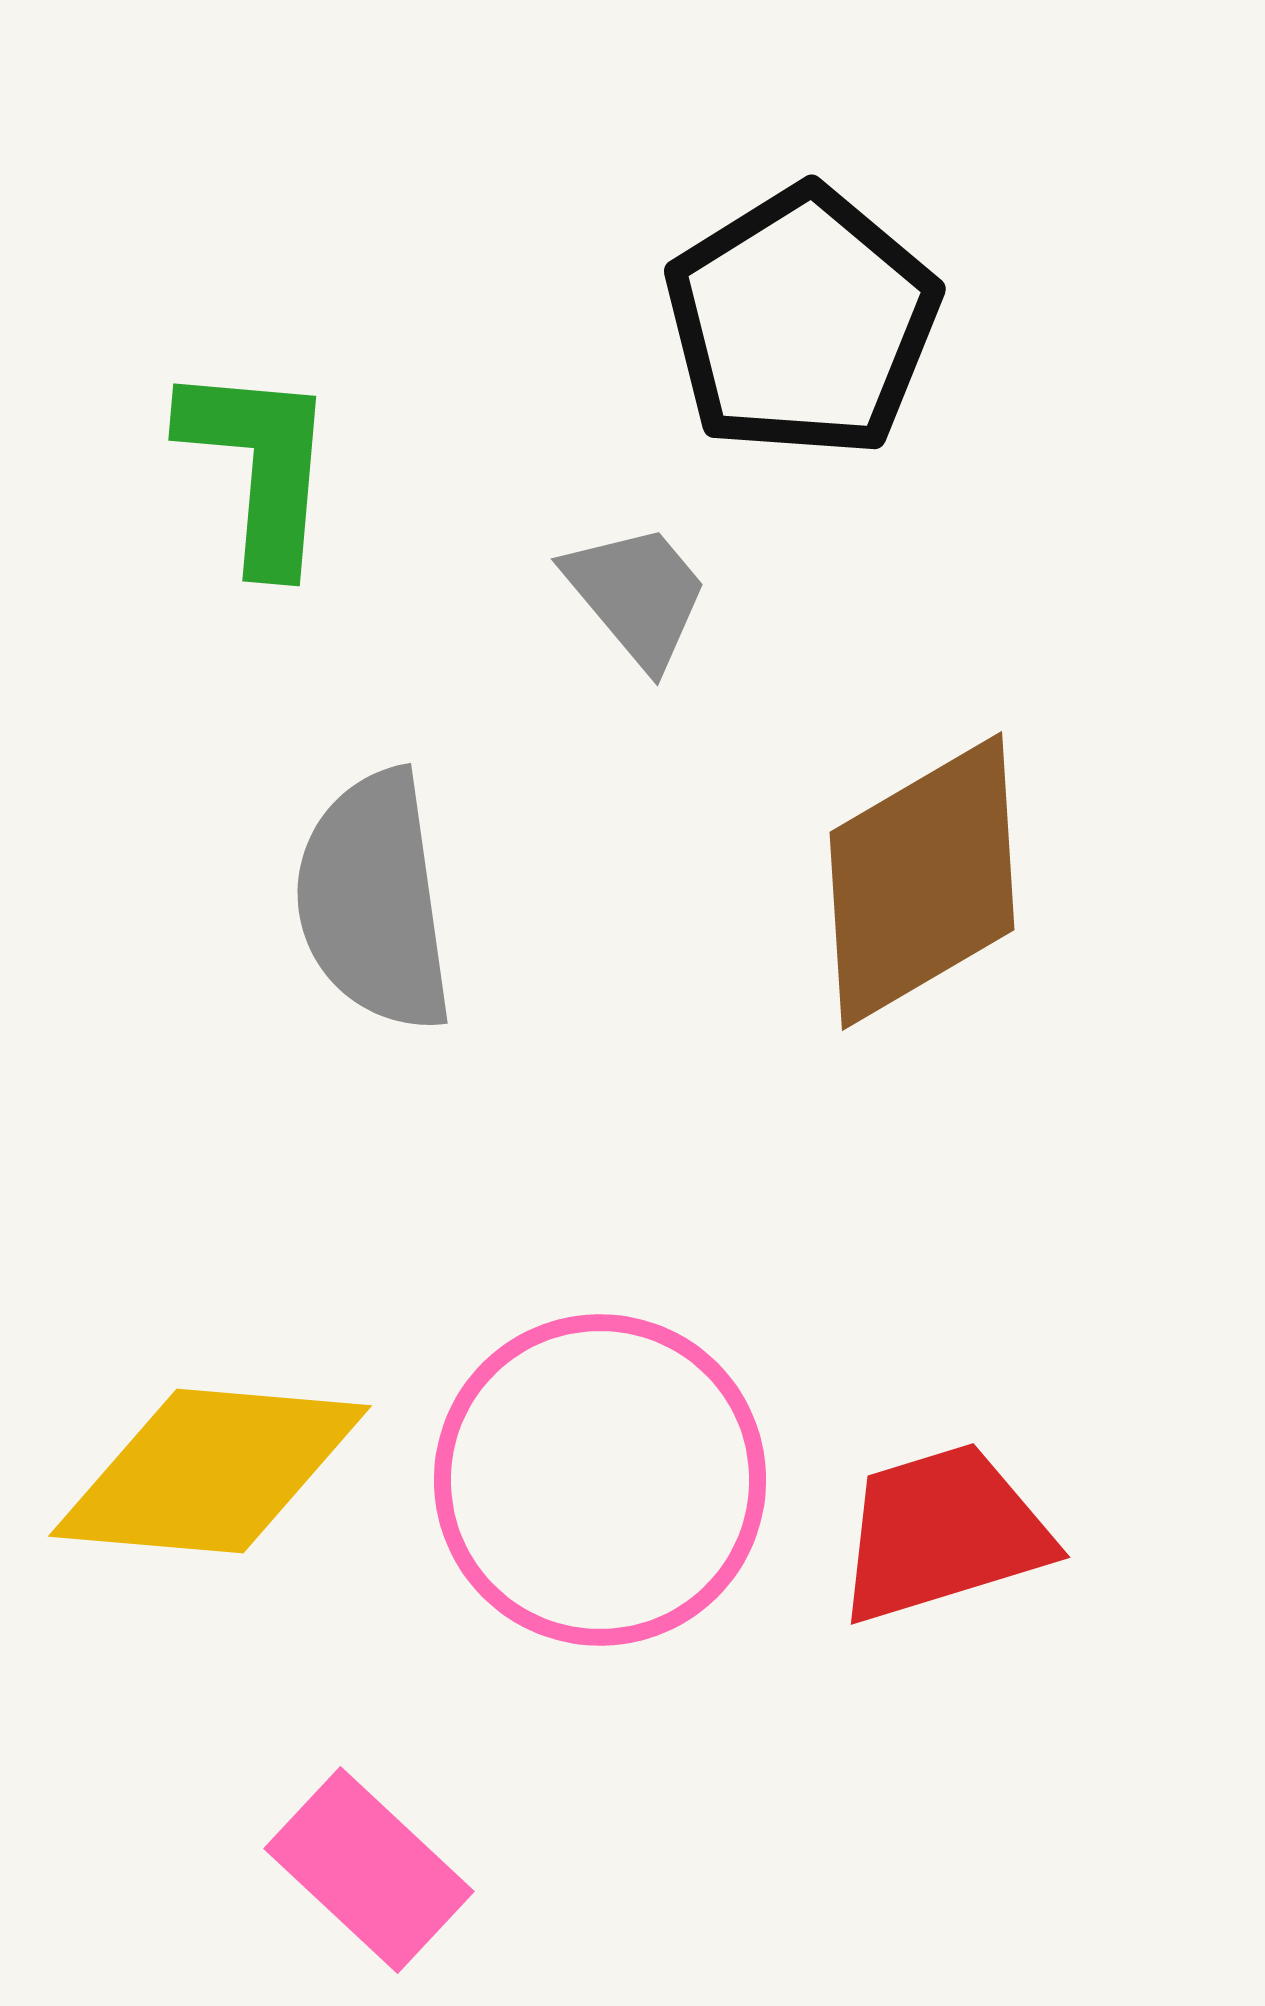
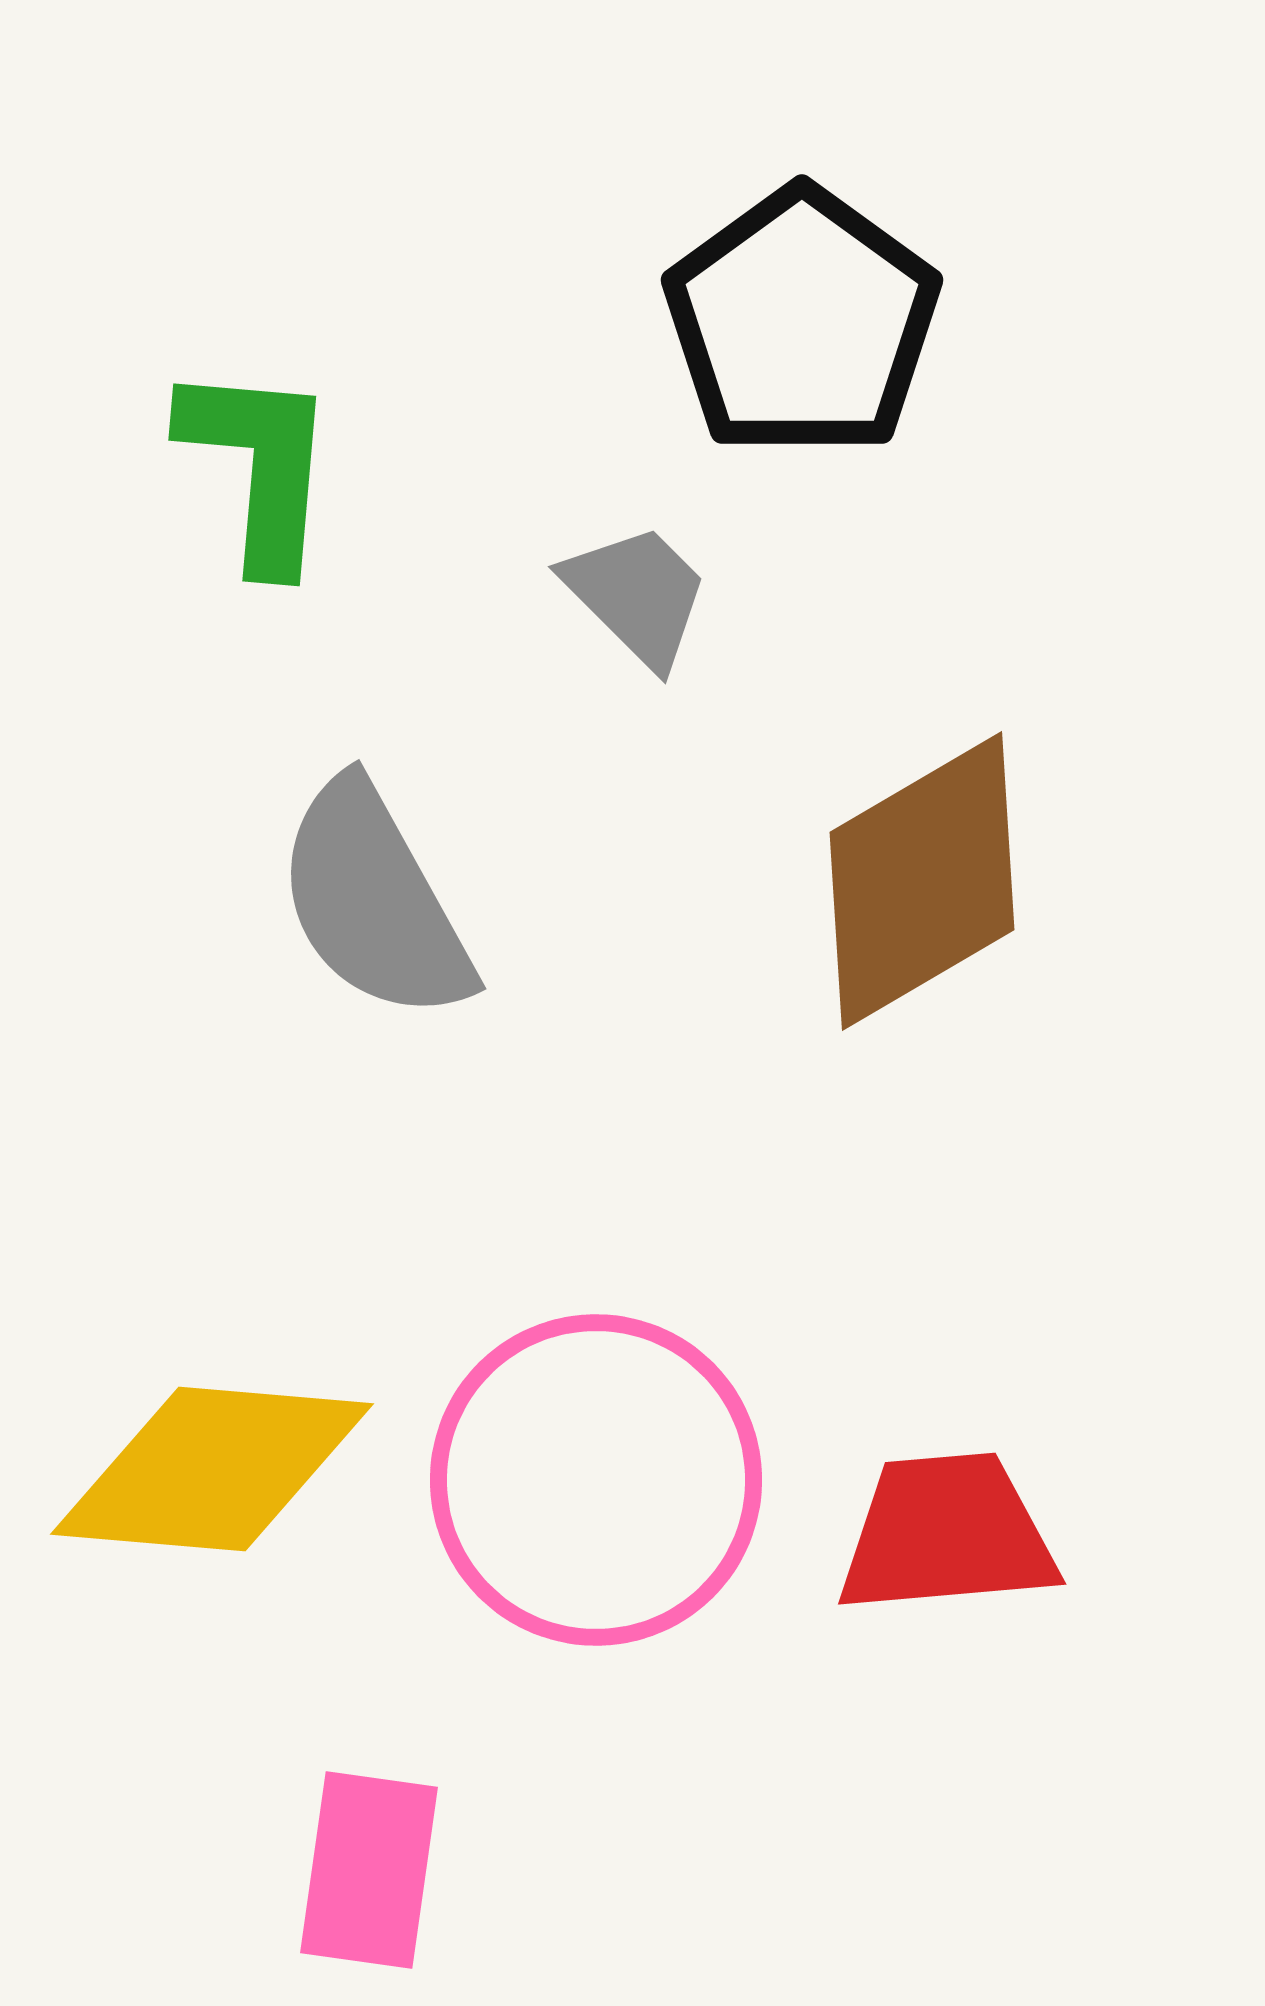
black pentagon: rotated 4 degrees counterclockwise
gray trapezoid: rotated 5 degrees counterclockwise
gray semicircle: rotated 21 degrees counterclockwise
yellow diamond: moved 2 px right, 2 px up
pink circle: moved 4 px left
red trapezoid: moved 4 px right, 1 px down; rotated 12 degrees clockwise
pink rectangle: rotated 55 degrees clockwise
